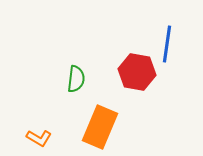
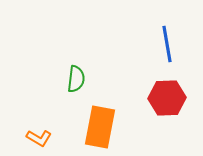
blue line: rotated 18 degrees counterclockwise
red hexagon: moved 30 px right, 26 px down; rotated 12 degrees counterclockwise
orange rectangle: rotated 12 degrees counterclockwise
